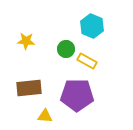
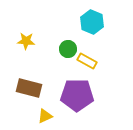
cyan hexagon: moved 4 px up
green circle: moved 2 px right
brown rectangle: rotated 20 degrees clockwise
yellow triangle: rotated 28 degrees counterclockwise
